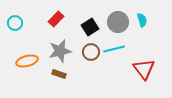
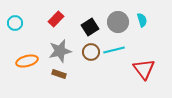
cyan line: moved 1 px down
